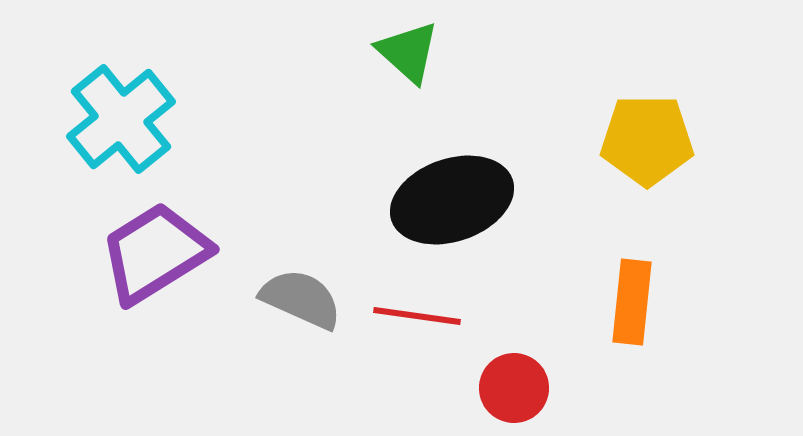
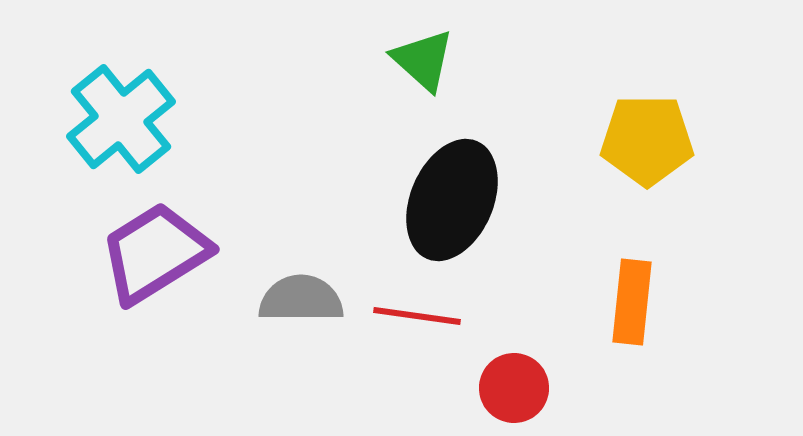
green triangle: moved 15 px right, 8 px down
black ellipse: rotated 48 degrees counterclockwise
gray semicircle: rotated 24 degrees counterclockwise
